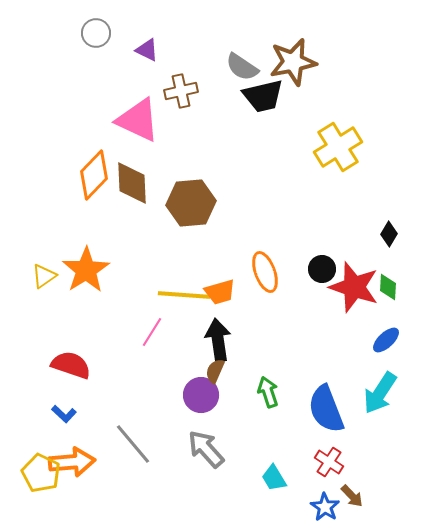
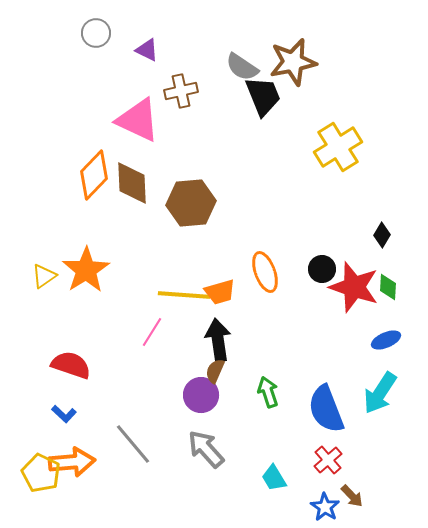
black trapezoid: rotated 99 degrees counterclockwise
black diamond: moved 7 px left, 1 px down
blue ellipse: rotated 20 degrees clockwise
red cross: moved 1 px left, 2 px up; rotated 16 degrees clockwise
